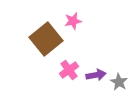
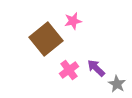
purple arrow: moved 7 px up; rotated 126 degrees counterclockwise
gray star: moved 2 px left, 2 px down
